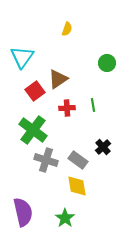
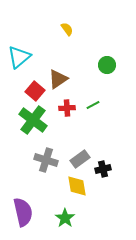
yellow semicircle: rotated 56 degrees counterclockwise
cyan triangle: moved 3 px left; rotated 15 degrees clockwise
green circle: moved 2 px down
red square: rotated 12 degrees counterclockwise
green line: rotated 72 degrees clockwise
green cross: moved 10 px up
black cross: moved 22 px down; rotated 28 degrees clockwise
gray rectangle: moved 2 px right, 1 px up; rotated 72 degrees counterclockwise
